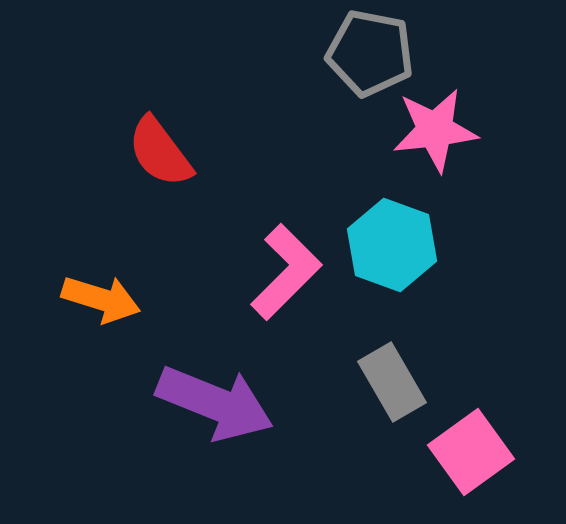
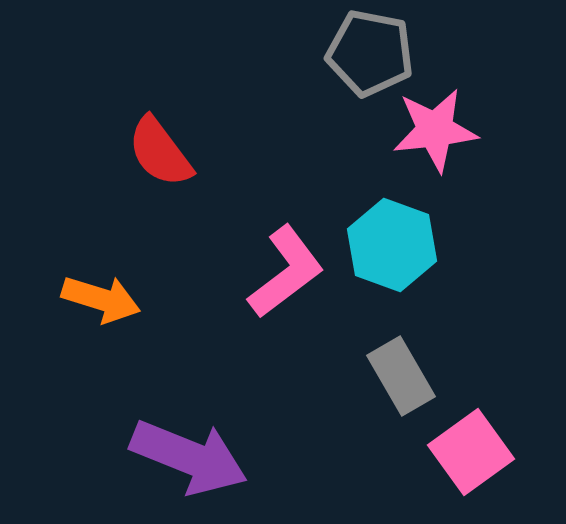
pink L-shape: rotated 8 degrees clockwise
gray rectangle: moved 9 px right, 6 px up
purple arrow: moved 26 px left, 54 px down
